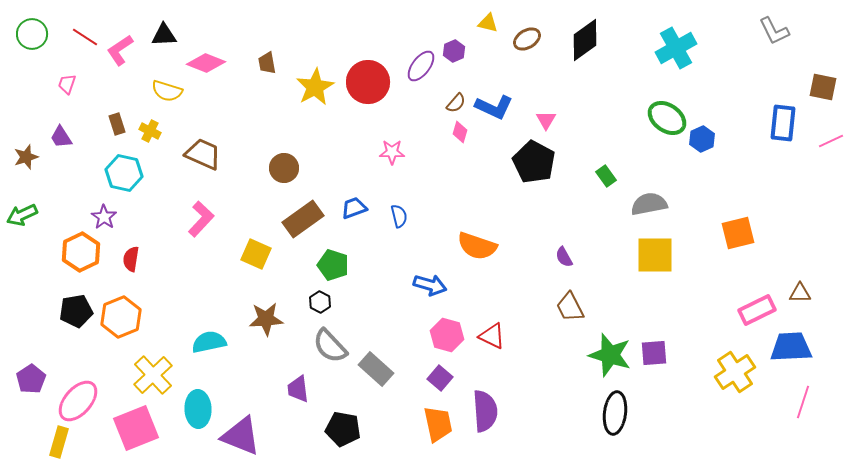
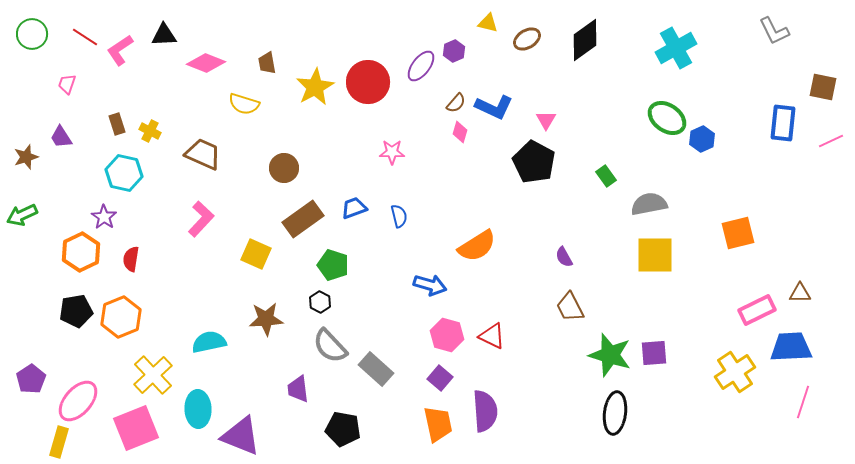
yellow semicircle at (167, 91): moved 77 px right, 13 px down
orange semicircle at (477, 246): rotated 51 degrees counterclockwise
